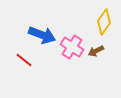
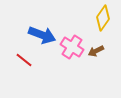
yellow diamond: moved 1 px left, 4 px up
